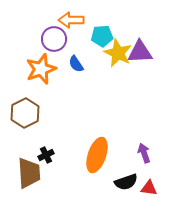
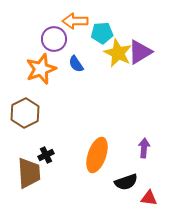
orange arrow: moved 4 px right, 1 px down
cyan pentagon: moved 3 px up
purple triangle: rotated 28 degrees counterclockwise
purple arrow: moved 5 px up; rotated 24 degrees clockwise
red triangle: moved 10 px down
